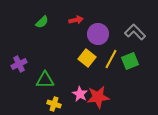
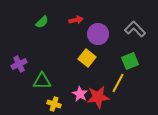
gray L-shape: moved 3 px up
yellow line: moved 7 px right, 24 px down
green triangle: moved 3 px left, 1 px down
